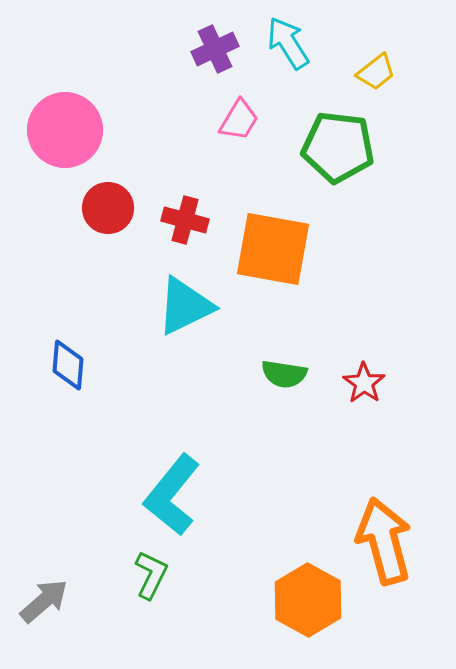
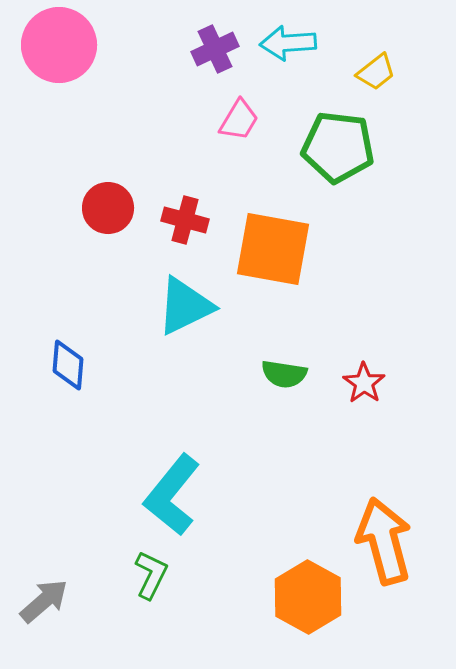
cyan arrow: rotated 62 degrees counterclockwise
pink circle: moved 6 px left, 85 px up
orange hexagon: moved 3 px up
